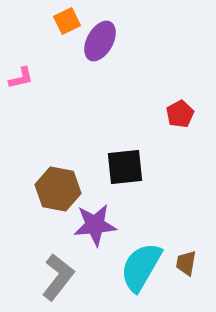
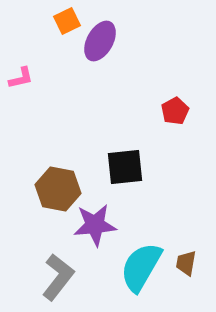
red pentagon: moved 5 px left, 3 px up
